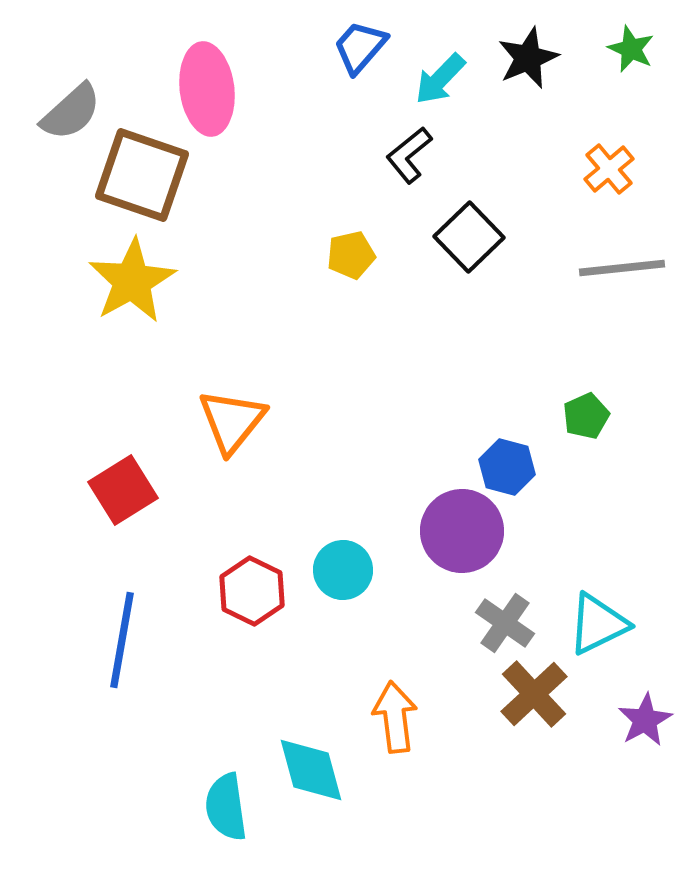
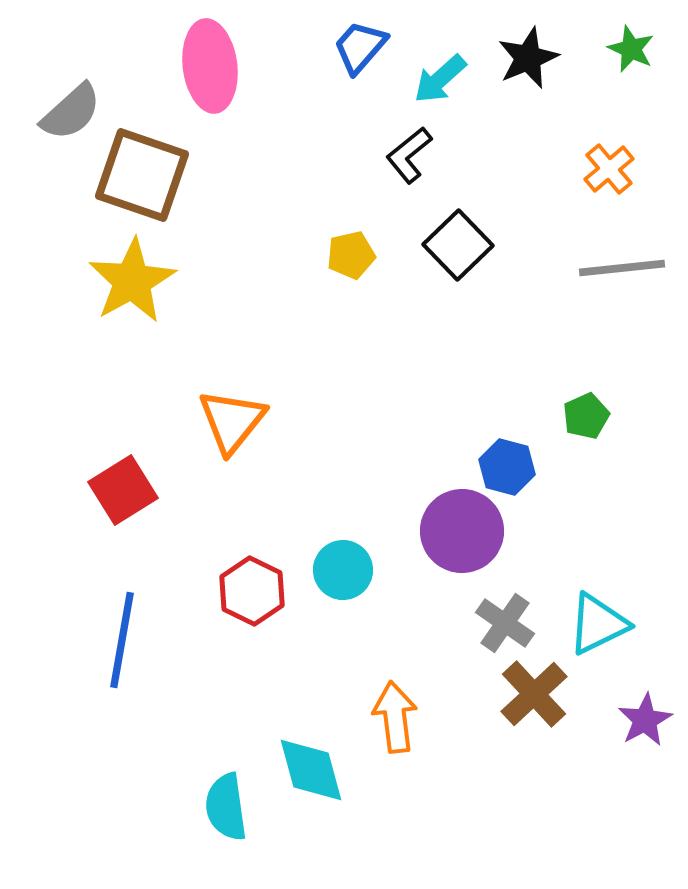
cyan arrow: rotated 4 degrees clockwise
pink ellipse: moved 3 px right, 23 px up
black square: moved 11 px left, 8 px down
